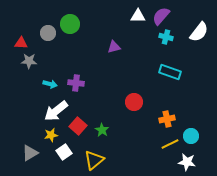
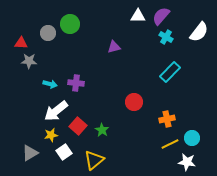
cyan cross: rotated 16 degrees clockwise
cyan rectangle: rotated 65 degrees counterclockwise
cyan circle: moved 1 px right, 2 px down
